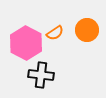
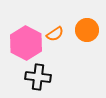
orange semicircle: moved 1 px down
black cross: moved 3 px left, 2 px down
